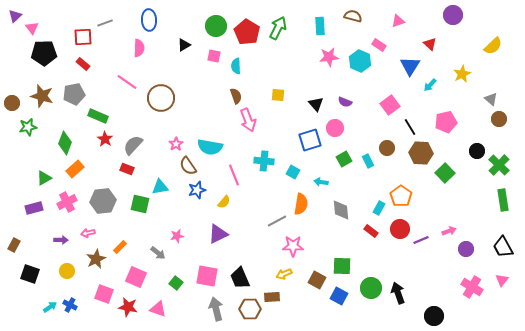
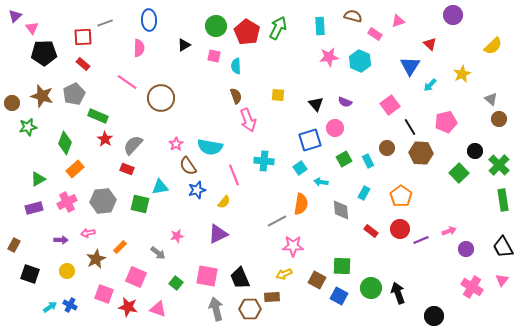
pink rectangle at (379, 45): moved 4 px left, 11 px up
gray pentagon at (74, 94): rotated 15 degrees counterclockwise
black circle at (477, 151): moved 2 px left
cyan square at (293, 172): moved 7 px right, 4 px up; rotated 24 degrees clockwise
green square at (445, 173): moved 14 px right
green triangle at (44, 178): moved 6 px left, 1 px down
cyan rectangle at (379, 208): moved 15 px left, 15 px up
